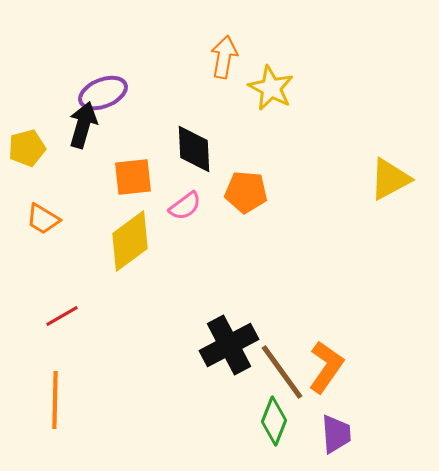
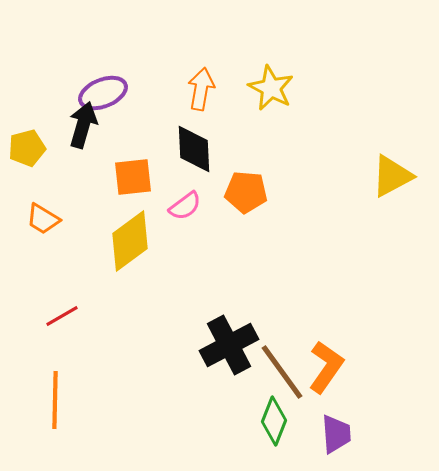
orange arrow: moved 23 px left, 32 px down
yellow triangle: moved 2 px right, 3 px up
